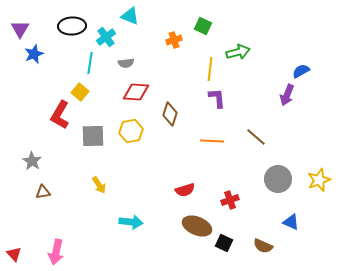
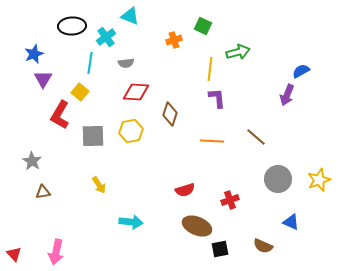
purple triangle: moved 23 px right, 50 px down
black square: moved 4 px left, 6 px down; rotated 36 degrees counterclockwise
